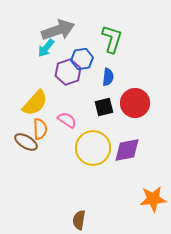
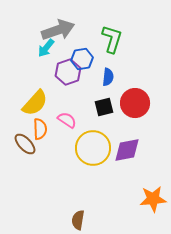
brown ellipse: moved 1 px left, 2 px down; rotated 15 degrees clockwise
brown semicircle: moved 1 px left
